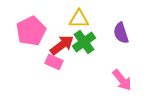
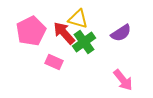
yellow triangle: moved 1 px left; rotated 15 degrees clockwise
purple semicircle: rotated 105 degrees counterclockwise
red arrow: moved 2 px right, 12 px up; rotated 95 degrees counterclockwise
pink arrow: moved 1 px right
